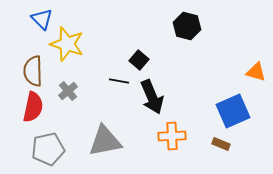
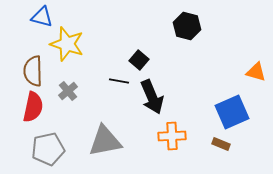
blue triangle: moved 2 px up; rotated 30 degrees counterclockwise
blue square: moved 1 px left, 1 px down
